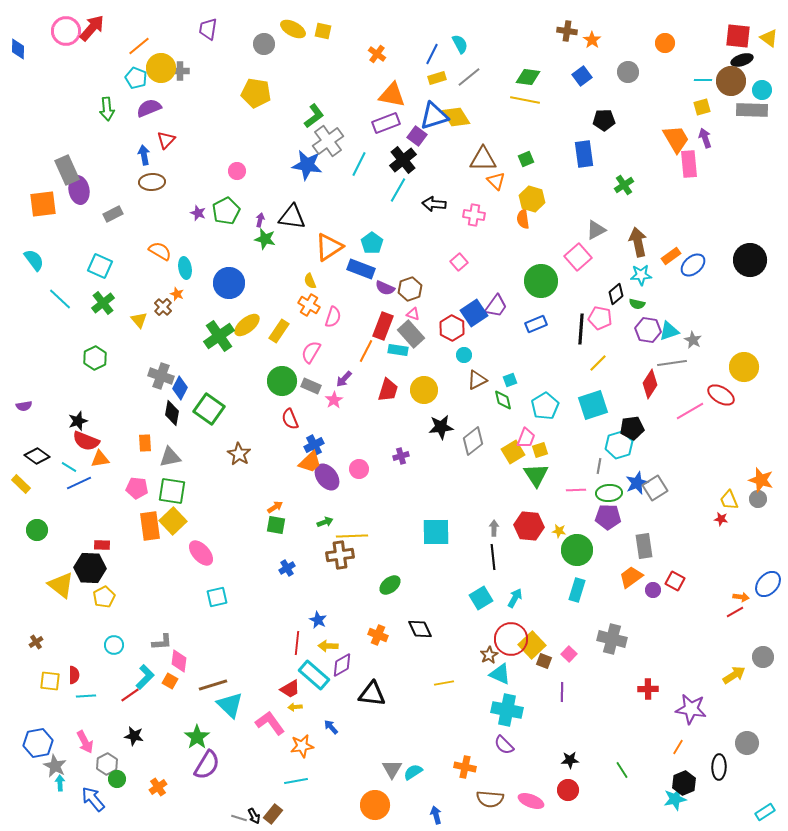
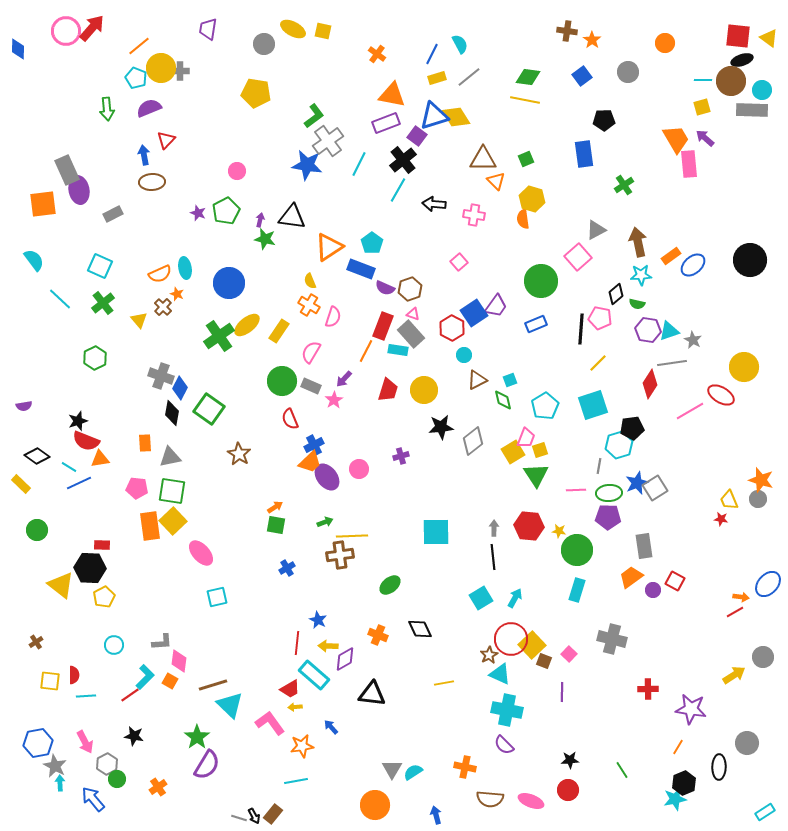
purple arrow at (705, 138): rotated 30 degrees counterclockwise
orange semicircle at (160, 251): moved 23 px down; rotated 125 degrees clockwise
purple diamond at (342, 665): moved 3 px right, 6 px up
